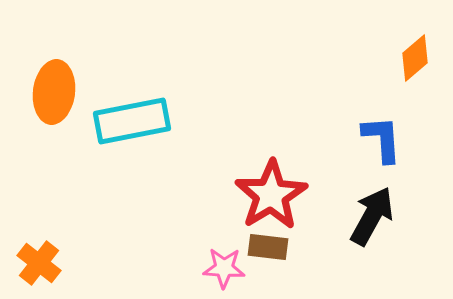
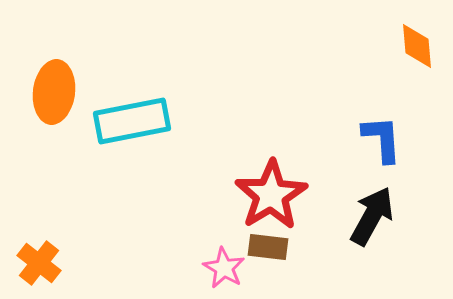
orange diamond: moved 2 px right, 12 px up; rotated 54 degrees counterclockwise
pink star: rotated 27 degrees clockwise
